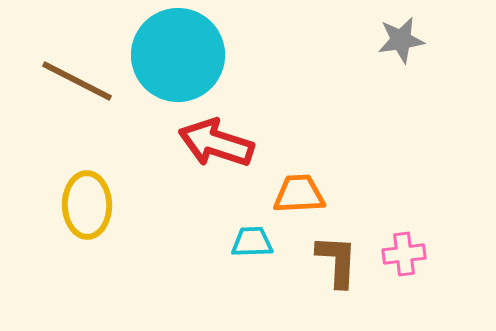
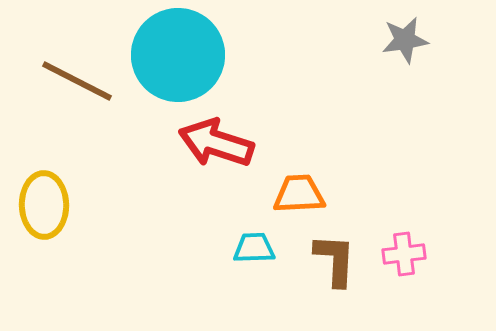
gray star: moved 4 px right
yellow ellipse: moved 43 px left
cyan trapezoid: moved 2 px right, 6 px down
brown L-shape: moved 2 px left, 1 px up
